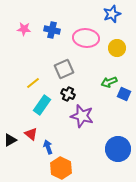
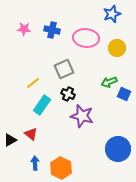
blue arrow: moved 13 px left, 16 px down; rotated 16 degrees clockwise
